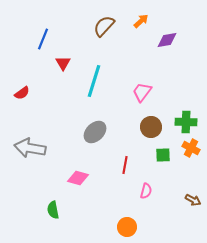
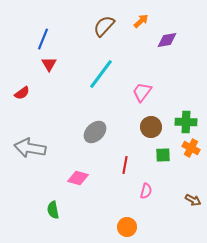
red triangle: moved 14 px left, 1 px down
cyan line: moved 7 px right, 7 px up; rotated 20 degrees clockwise
